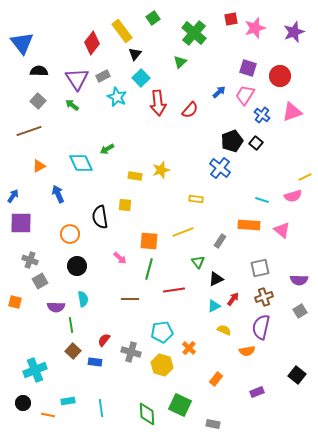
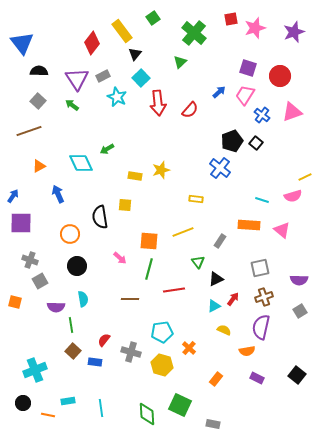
purple rectangle at (257, 392): moved 14 px up; rotated 48 degrees clockwise
